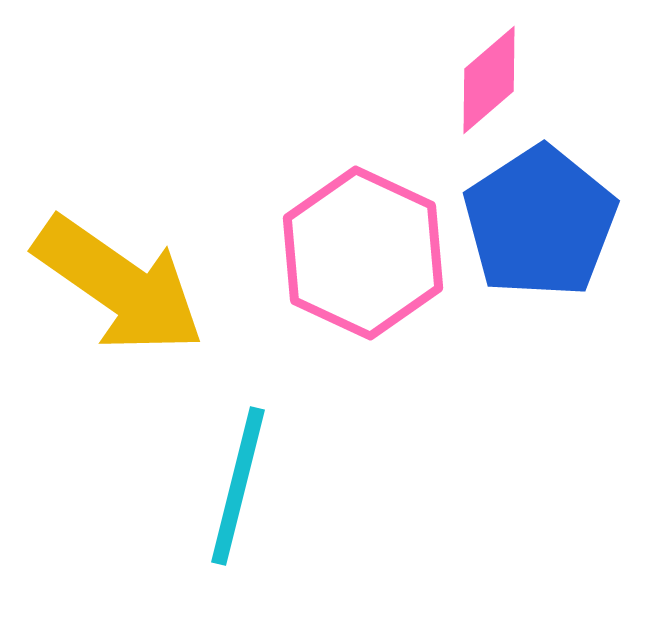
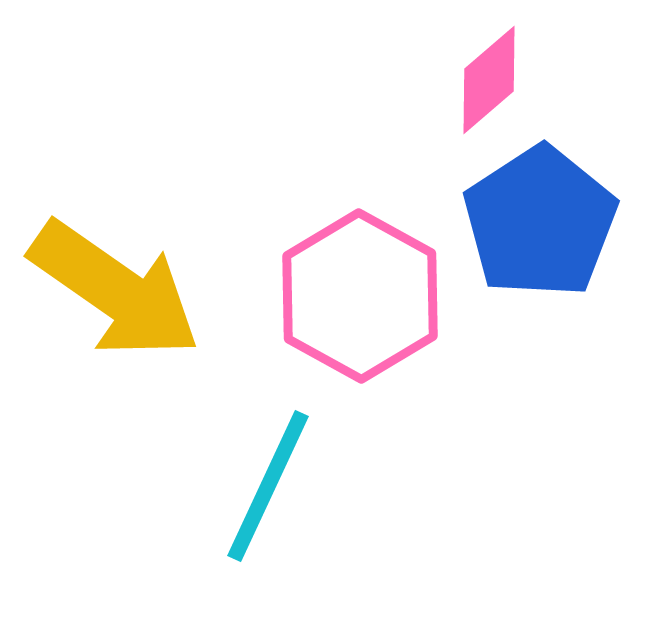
pink hexagon: moved 3 px left, 43 px down; rotated 4 degrees clockwise
yellow arrow: moved 4 px left, 5 px down
cyan line: moved 30 px right; rotated 11 degrees clockwise
